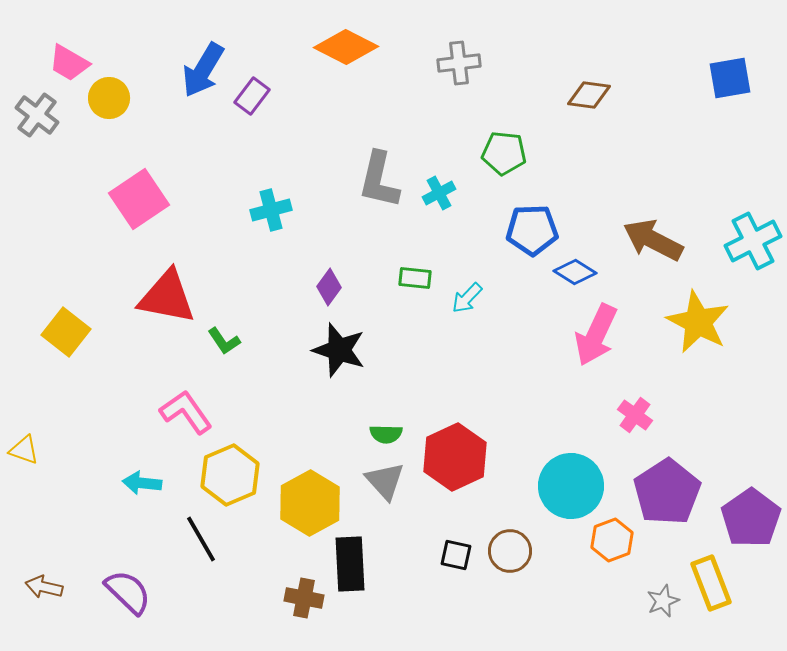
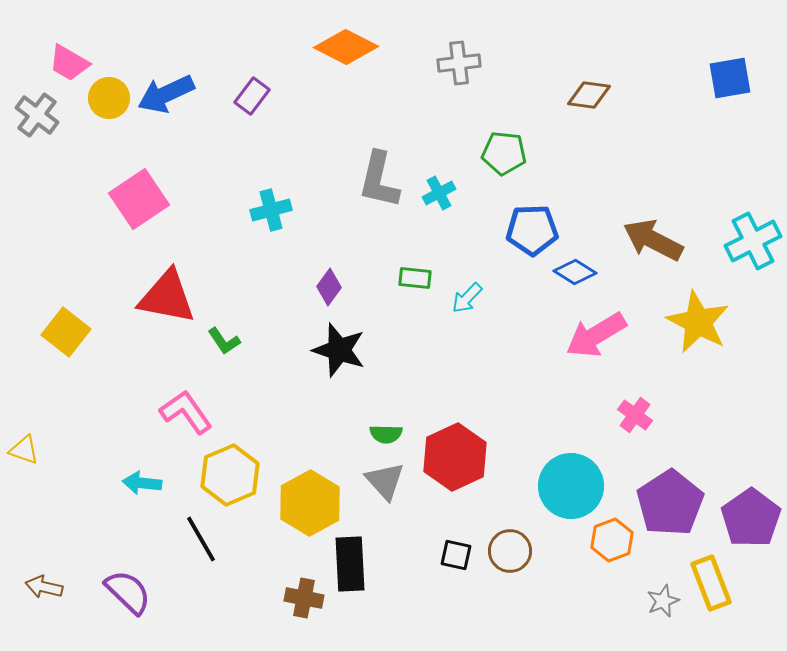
blue arrow at (203, 70): moved 37 px left, 24 px down; rotated 34 degrees clockwise
pink arrow at (596, 335): rotated 34 degrees clockwise
purple pentagon at (667, 492): moved 3 px right, 11 px down
